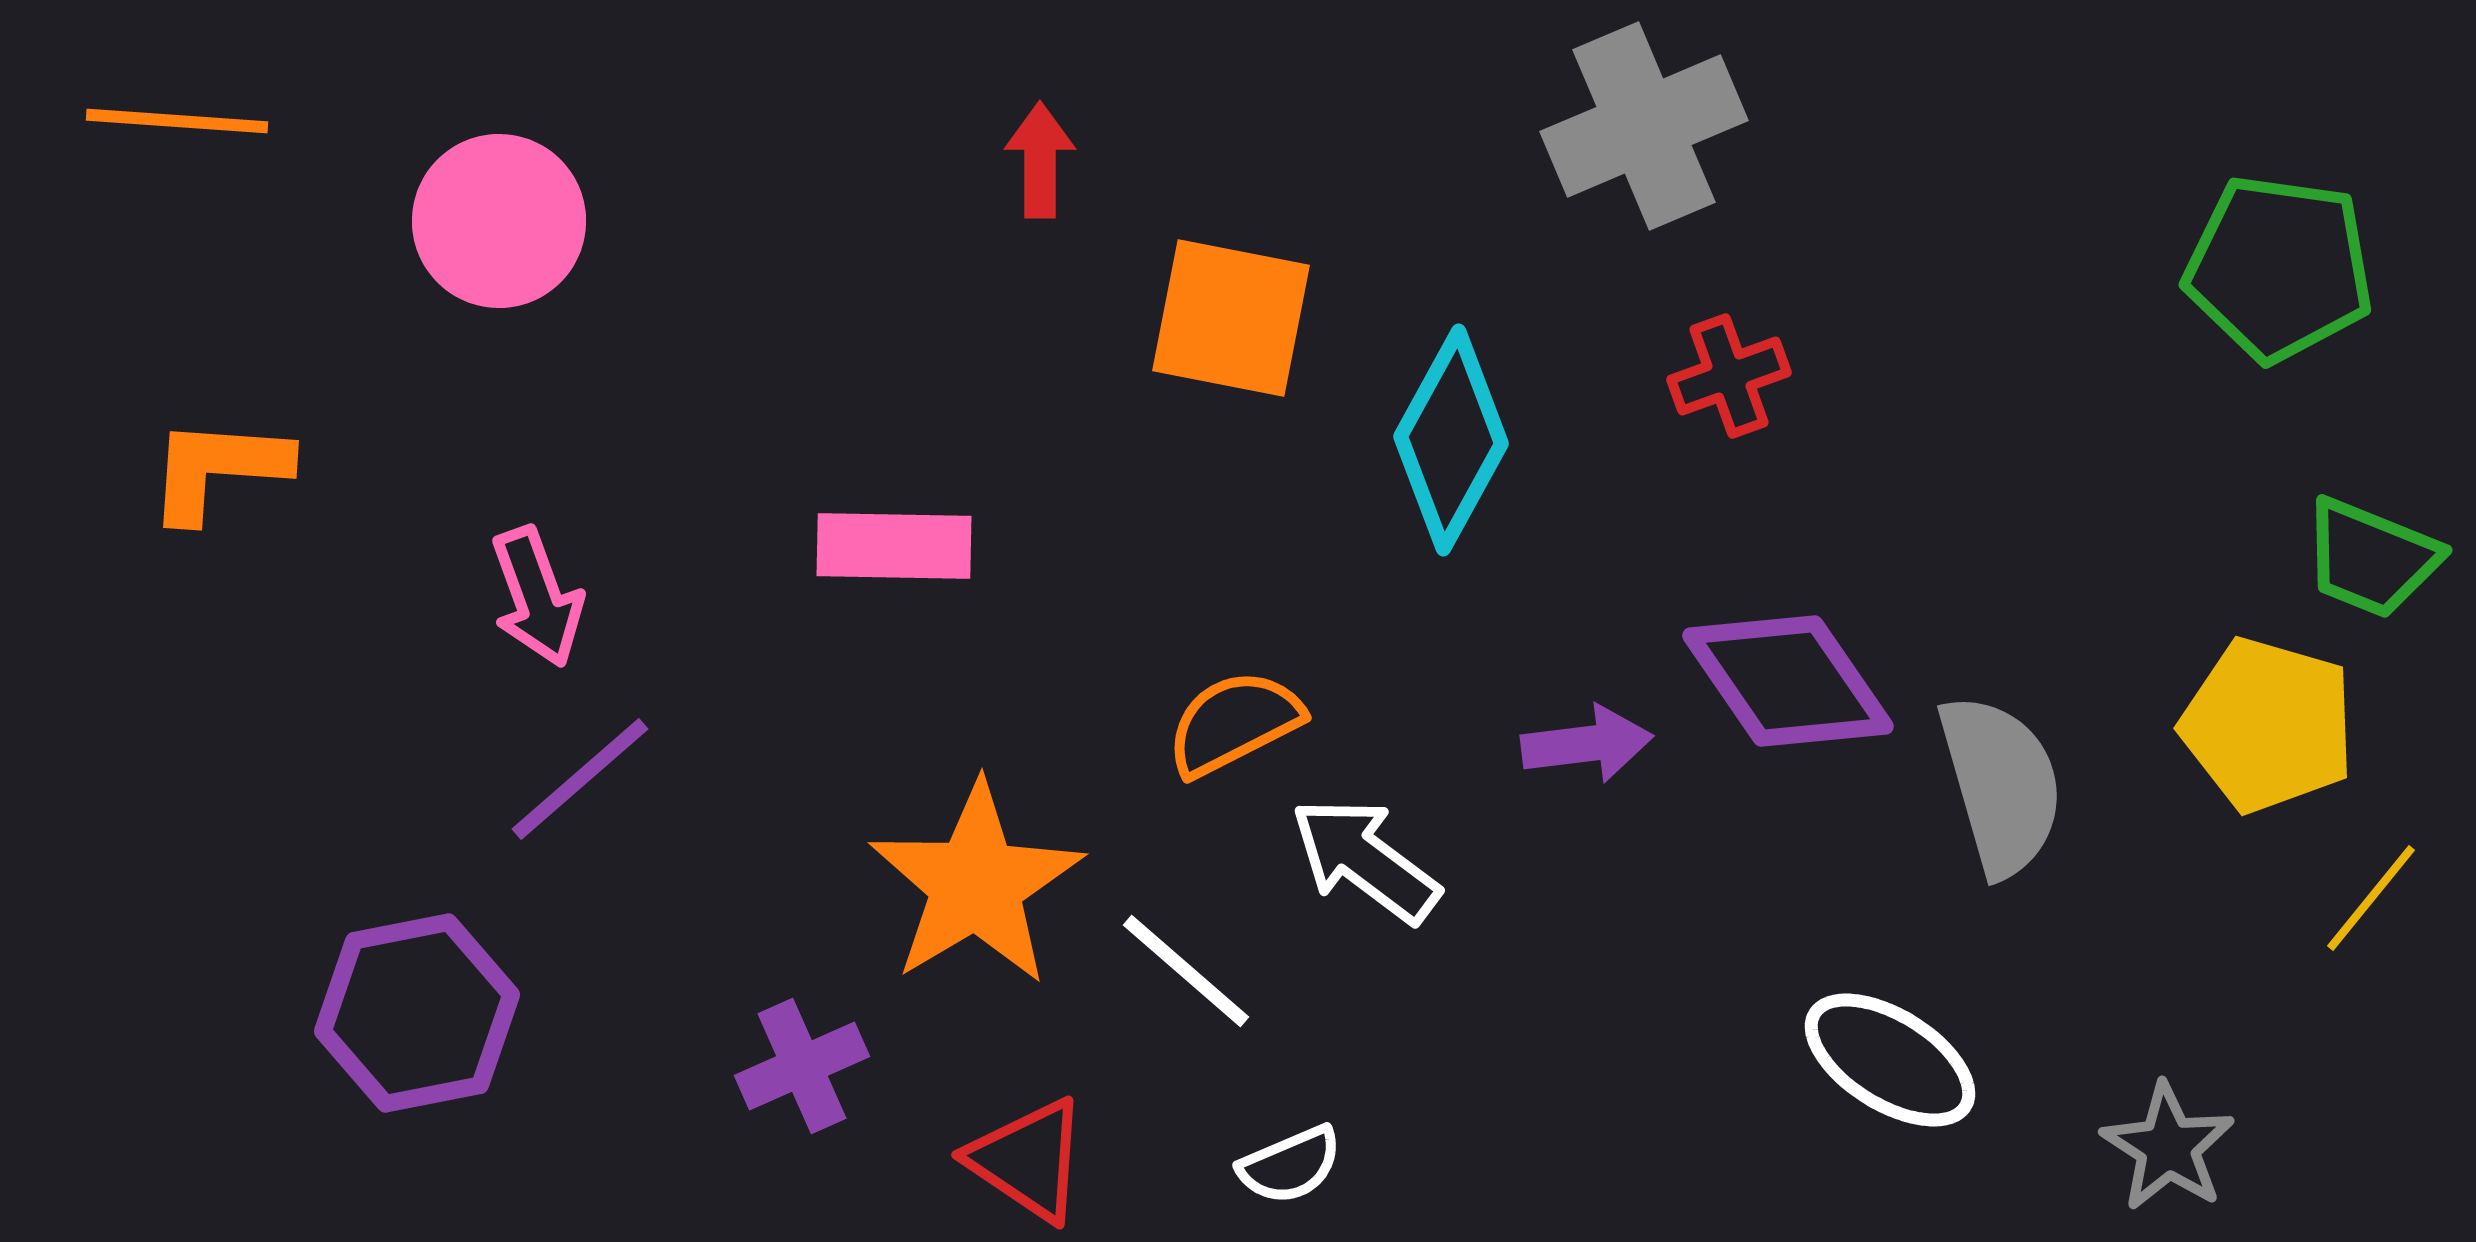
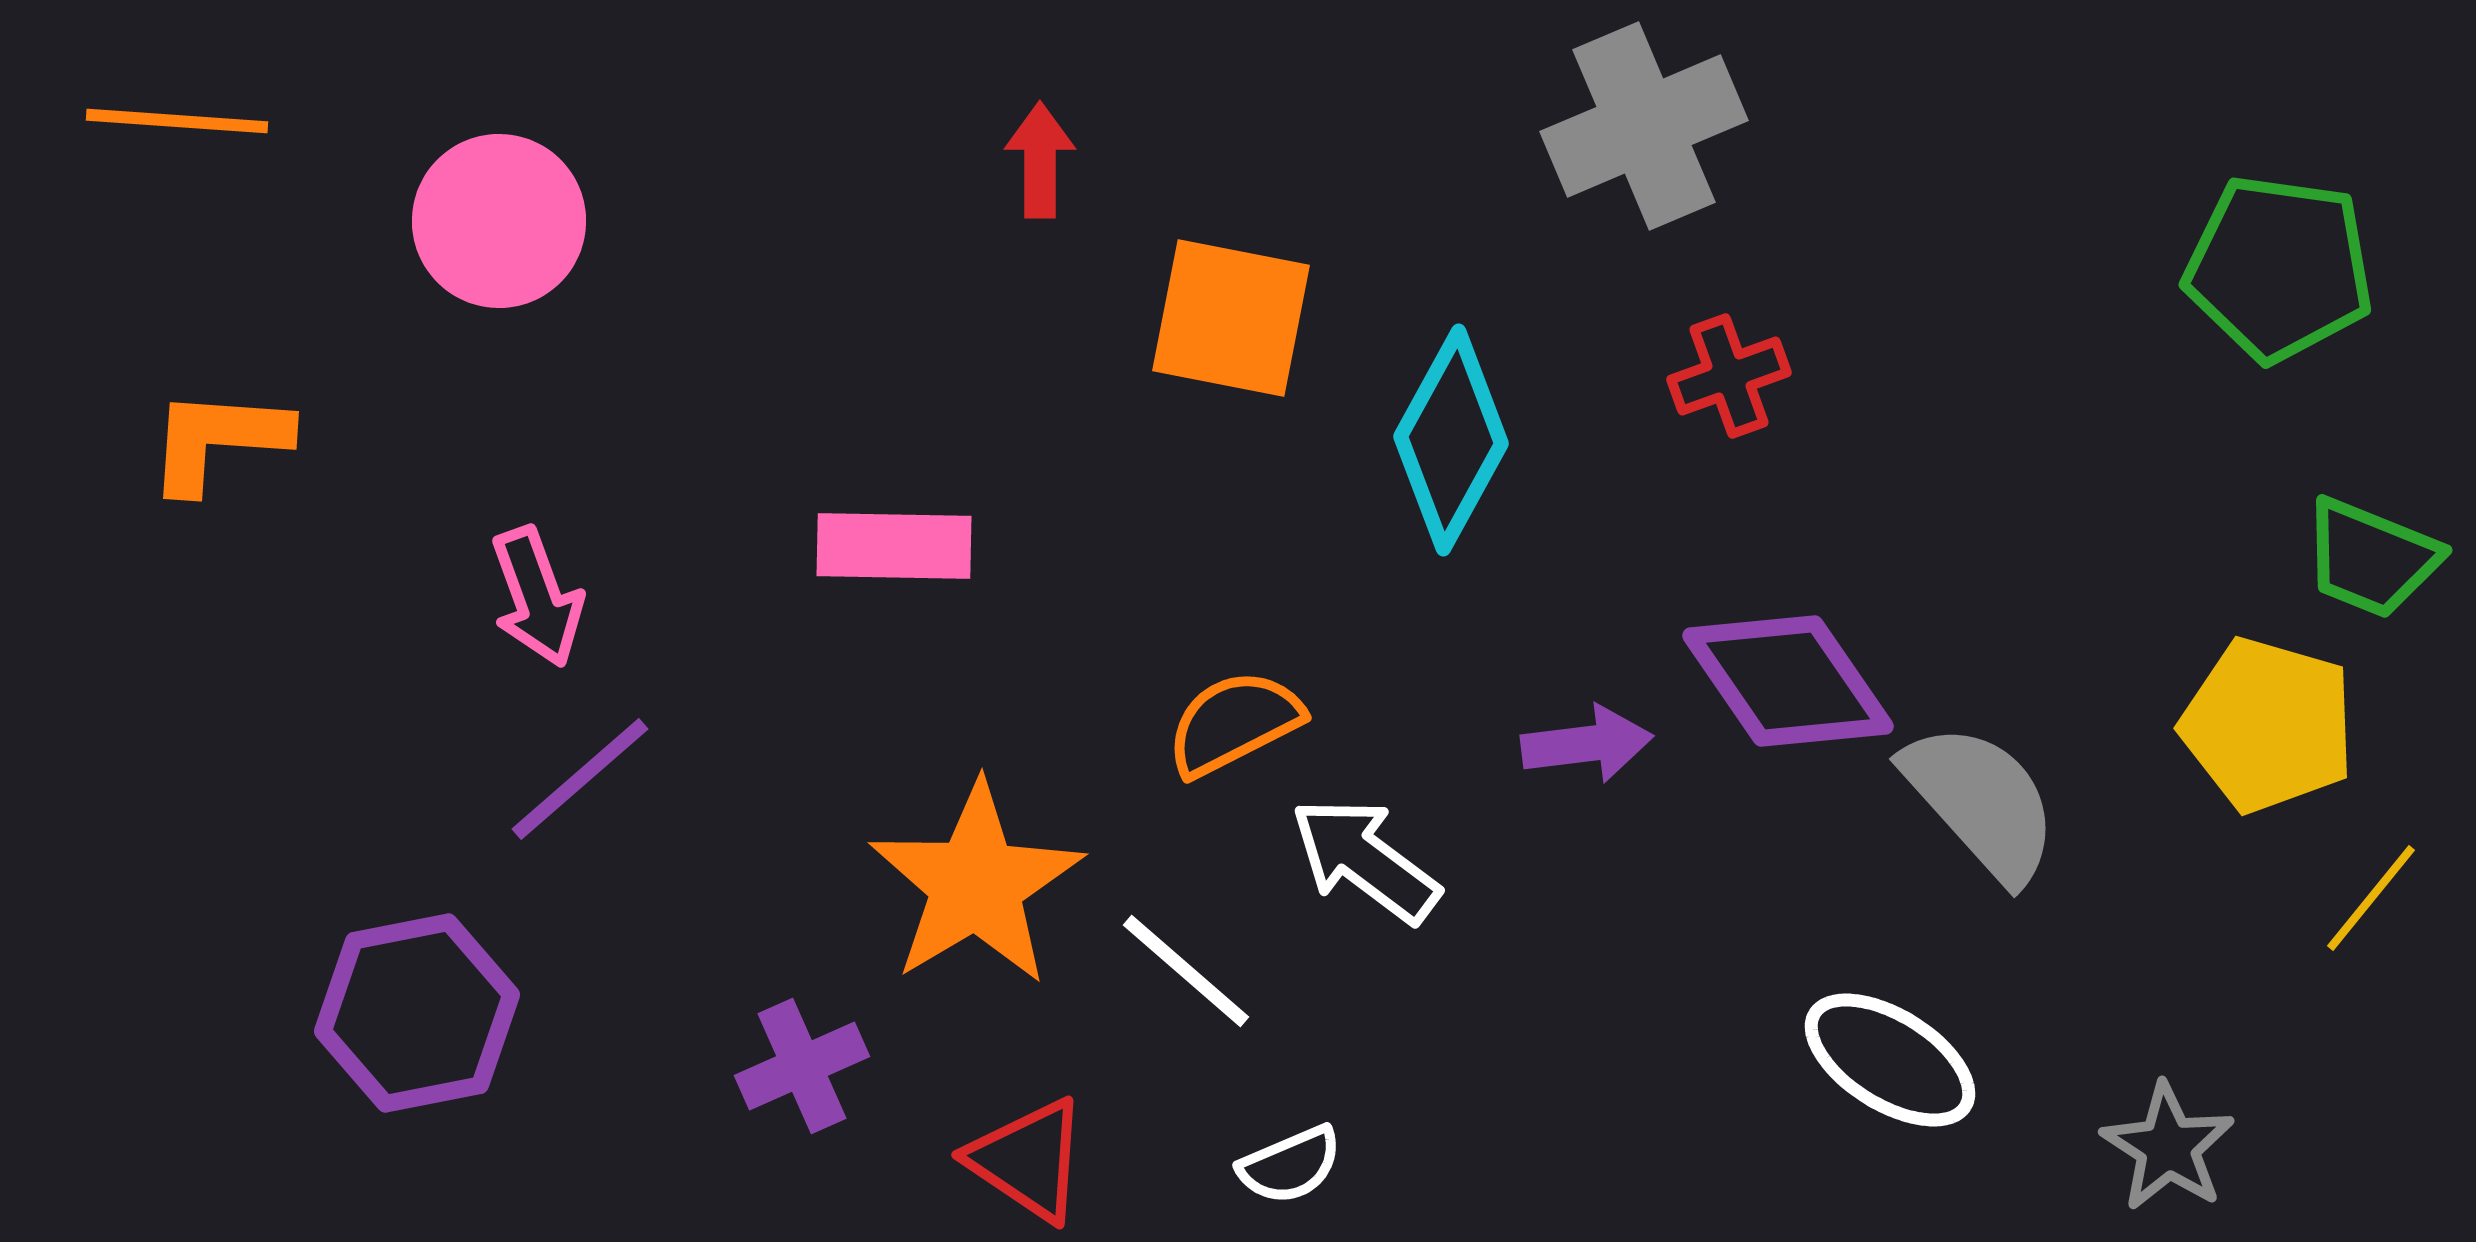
orange L-shape: moved 29 px up
gray semicircle: moved 20 px left, 17 px down; rotated 26 degrees counterclockwise
